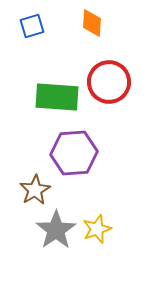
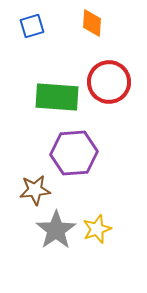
brown star: rotated 24 degrees clockwise
